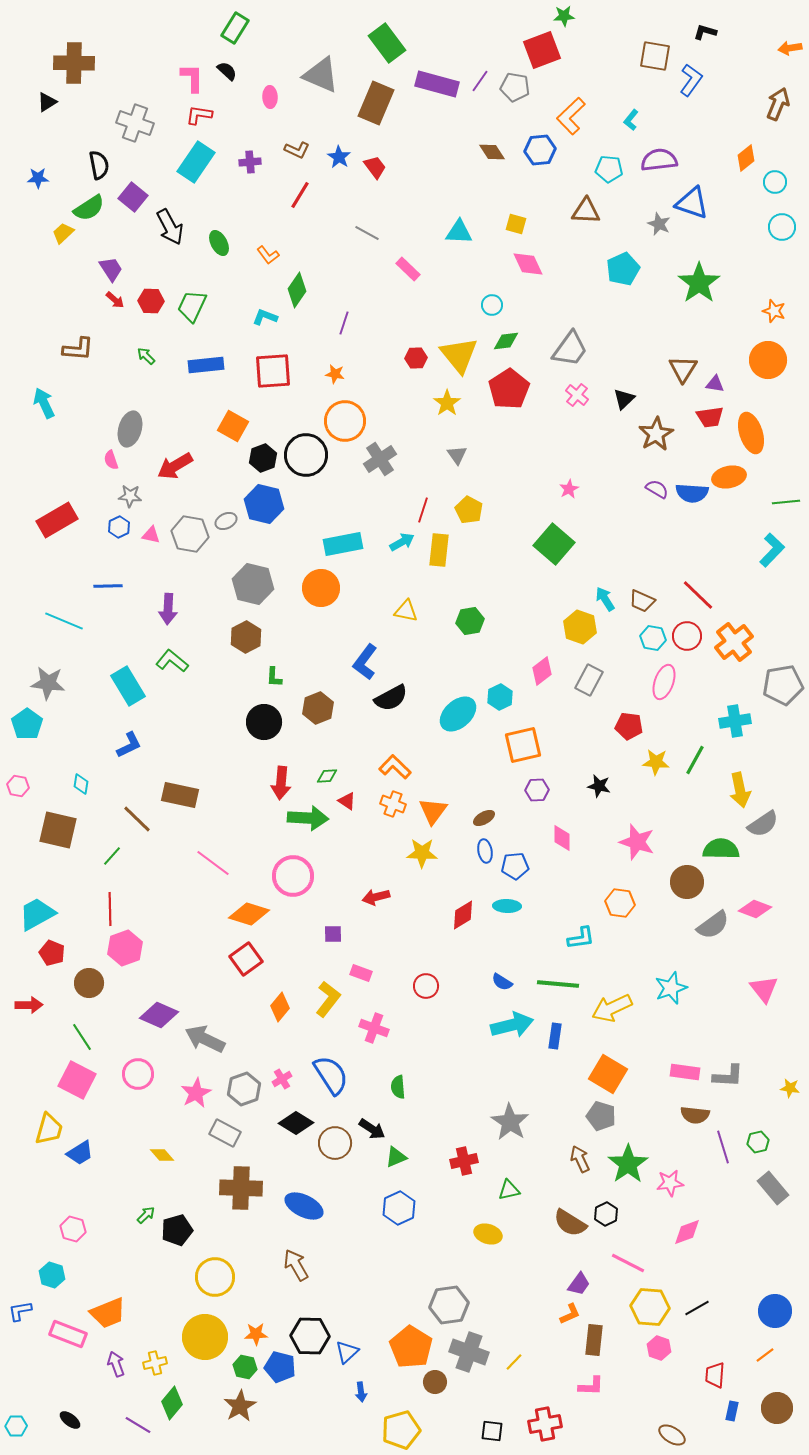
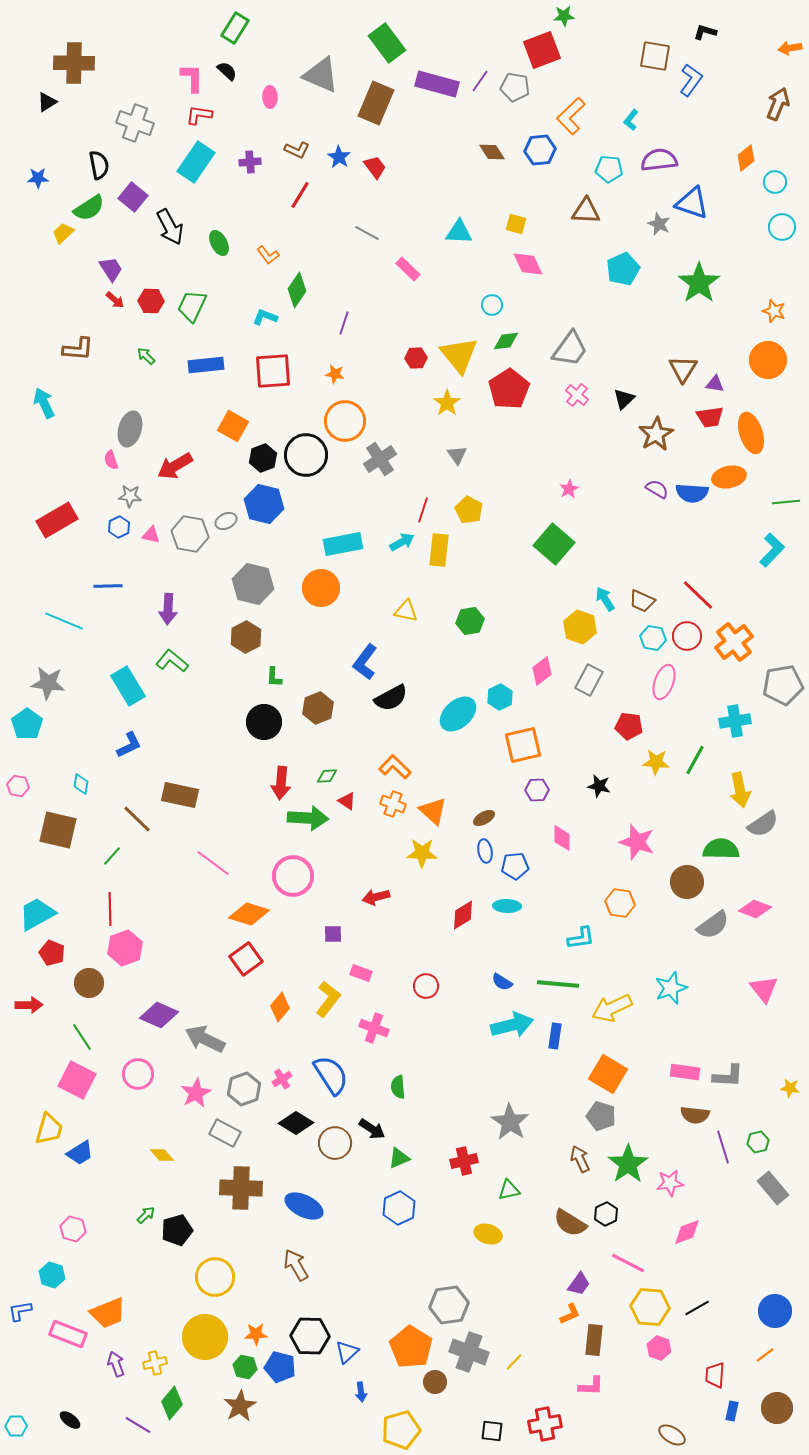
orange triangle at (433, 811): rotated 24 degrees counterclockwise
green triangle at (396, 1157): moved 3 px right, 1 px down
